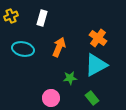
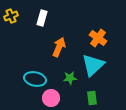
cyan ellipse: moved 12 px right, 30 px down
cyan triangle: moved 3 px left; rotated 15 degrees counterclockwise
green rectangle: rotated 32 degrees clockwise
